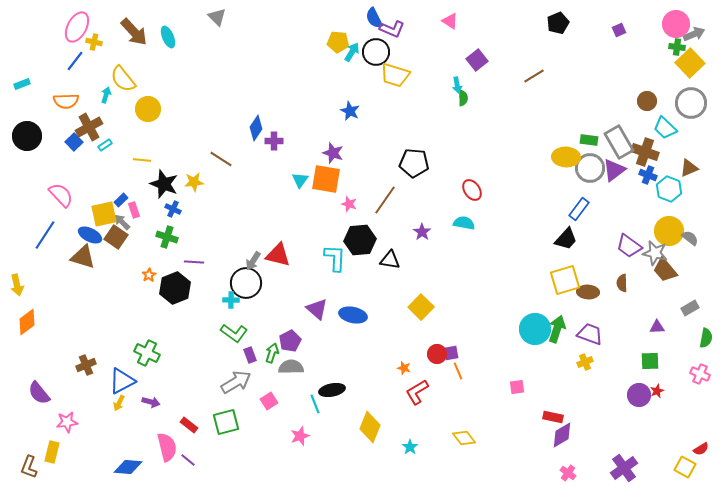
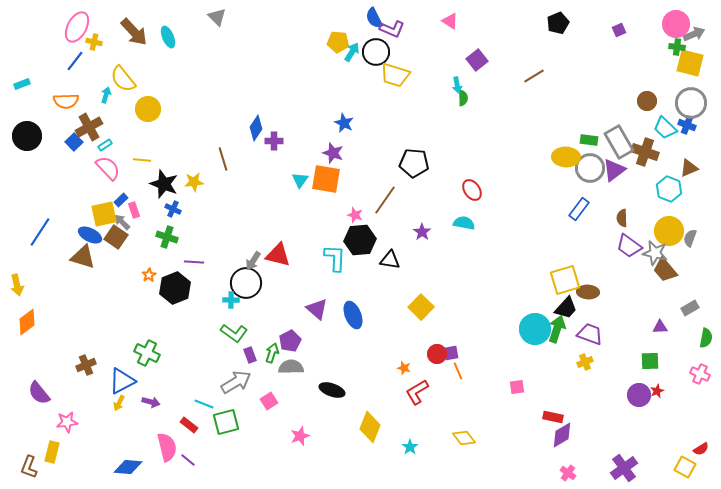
yellow square at (690, 63): rotated 32 degrees counterclockwise
blue star at (350, 111): moved 6 px left, 12 px down
brown line at (221, 159): moved 2 px right; rotated 40 degrees clockwise
blue cross at (648, 175): moved 39 px right, 50 px up
pink semicircle at (61, 195): moved 47 px right, 27 px up
pink star at (349, 204): moved 6 px right, 11 px down
blue line at (45, 235): moved 5 px left, 3 px up
gray semicircle at (690, 238): rotated 108 degrees counterclockwise
black trapezoid at (566, 239): moved 69 px down
brown semicircle at (622, 283): moved 65 px up
blue ellipse at (353, 315): rotated 56 degrees clockwise
purple triangle at (657, 327): moved 3 px right
black ellipse at (332, 390): rotated 30 degrees clockwise
cyan line at (315, 404): moved 111 px left; rotated 48 degrees counterclockwise
